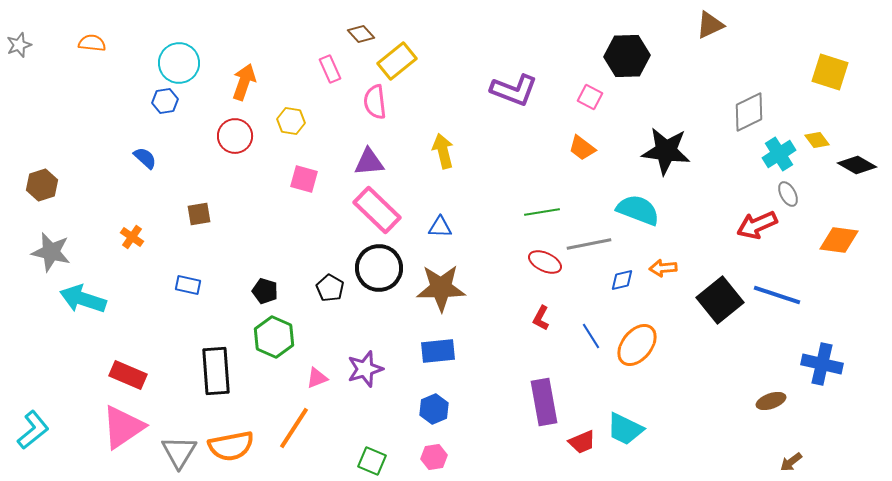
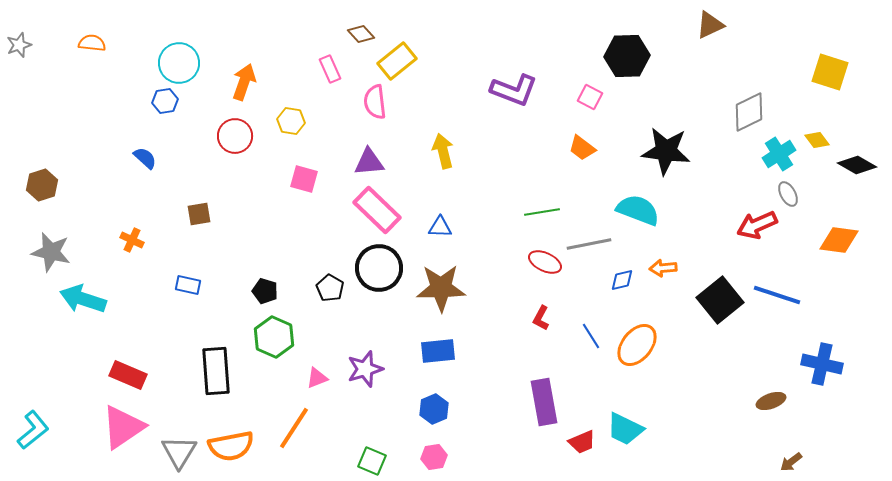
orange cross at (132, 237): moved 3 px down; rotated 10 degrees counterclockwise
